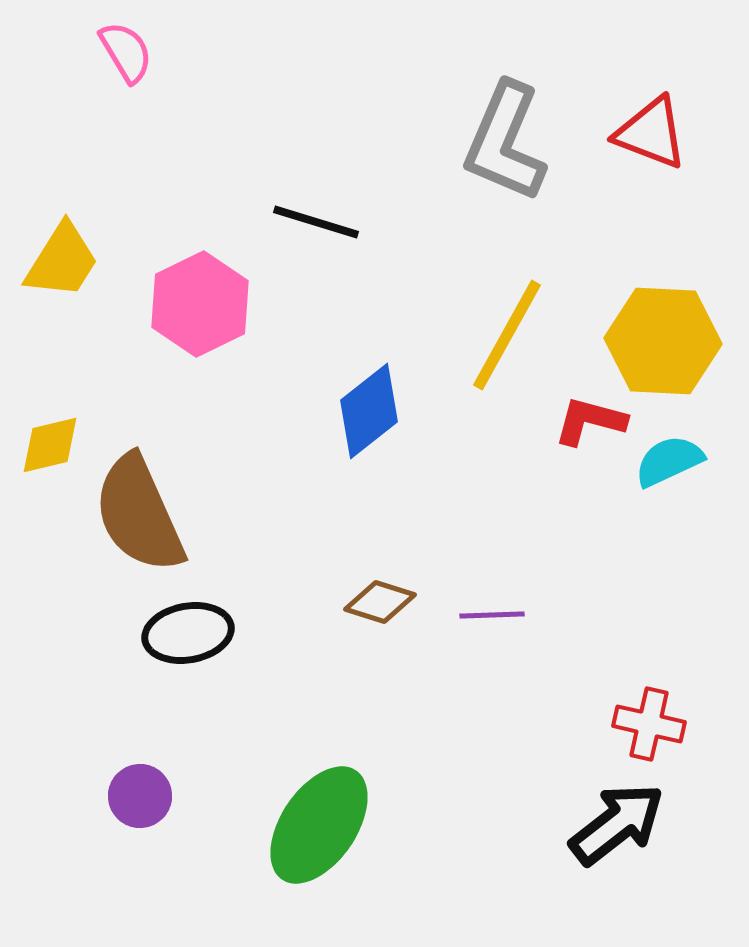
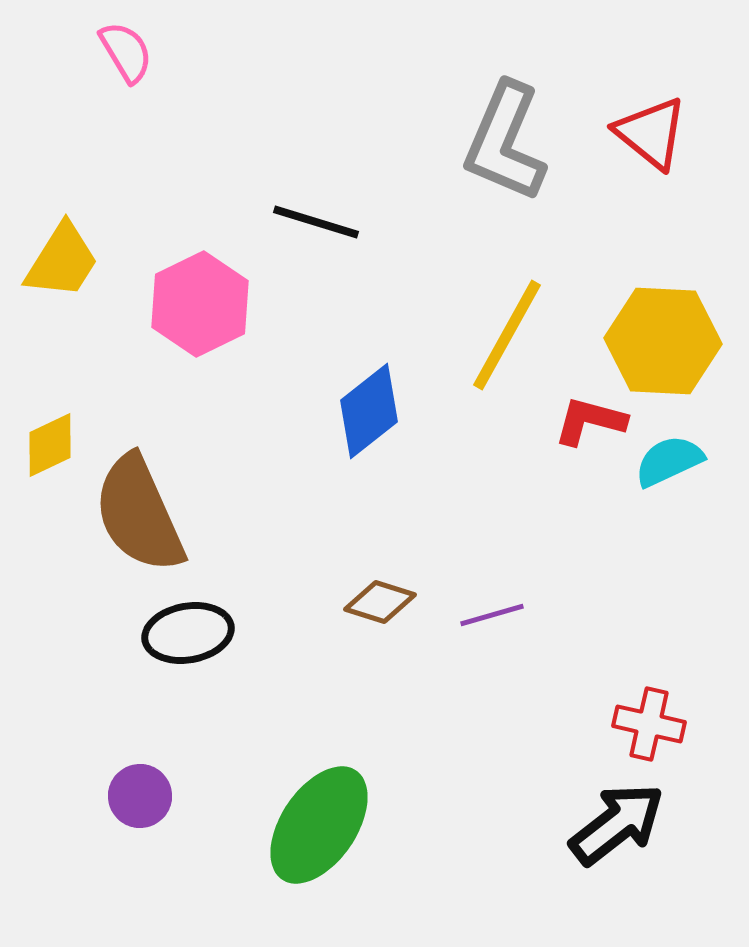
red triangle: rotated 18 degrees clockwise
yellow diamond: rotated 12 degrees counterclockwise
purple line: rotated 14 degrees counterclockwise
